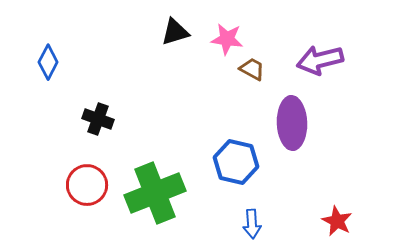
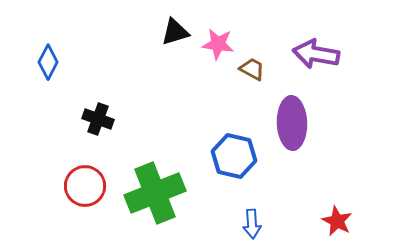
pink star: moved 9 px left, 5 px down
purple arrow: moved 4 px left, 6 px up; rotated 24 degrees clockwise
blue hexagon: moved 2 px left, 6 px up
red circle: moved 2 px left, 1 px down
